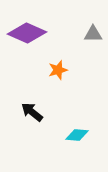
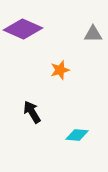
purple diamond: moved 4 px left, 4 px up
orange star: moved 2 px right
black arrow: rotated 20 degrees clockwise
